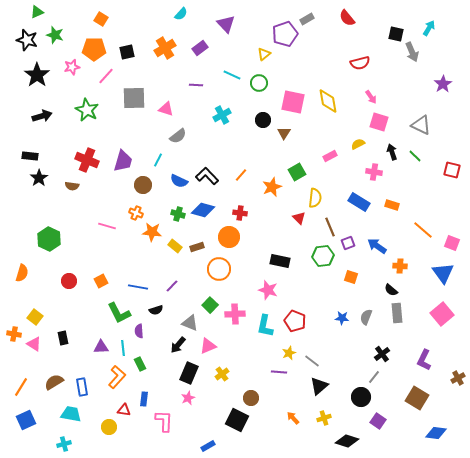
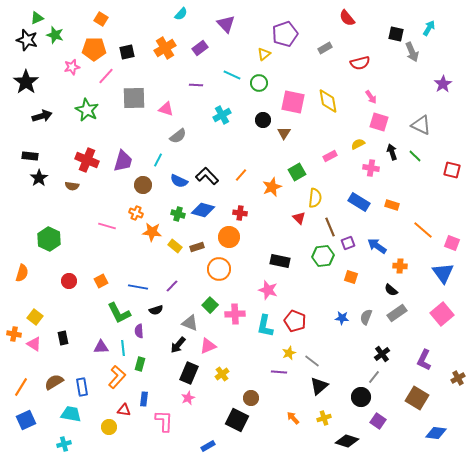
green triangle at (37, 12): moved 6 px down
gray rectangle at (307, 19): moved 18 px right, 29 px down
black star at (37, 75): moved 11 px left, 7 px down
pink cross at (374, 172): moved 3 px left, 4 px up
gray rectangle at (397, 313): rotated 60 degrees clockwise
green rectangle at (140, 364): rotated 40 degrees clockwise
